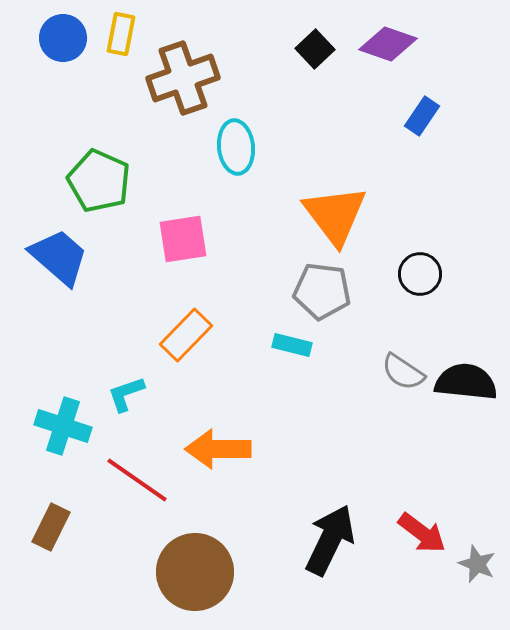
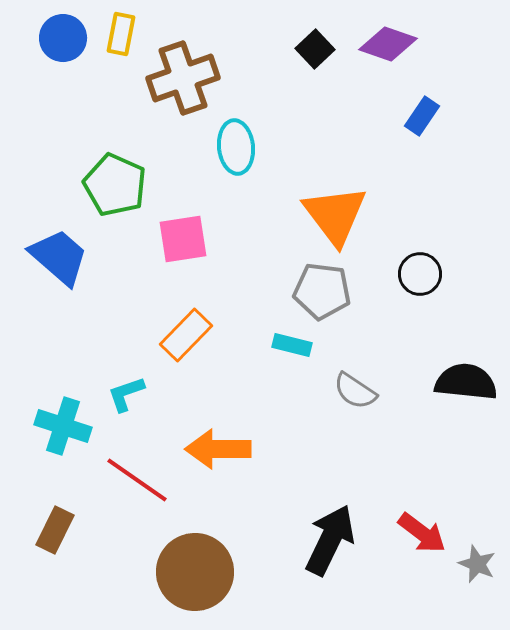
green pentagon: moved 16 px right, 4 px down
gray semicircle: moved 48 px left, 19 px down
brown rectangle: moved 4 px right, 3 px down
